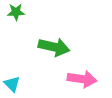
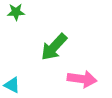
green arrow: rotated 120 degrees clockwise
cyan triangle: moved 1 px down; rotated 18 degrees counterclockwise
